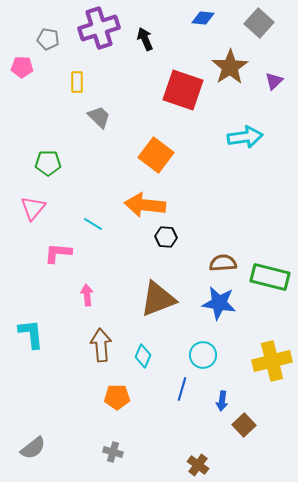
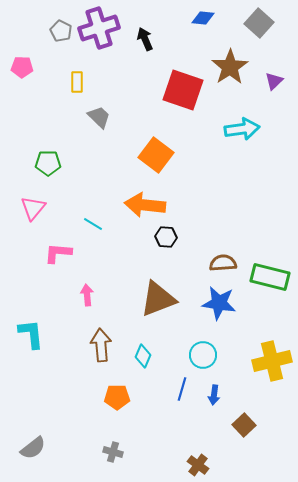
gray pentagon: moved 13 px right, 8 px up; rotated 15 degrees clockwise
cyan arrow: moved 3 px left, 8 px up
blue arrow: moved 8 px left, 6 px up
